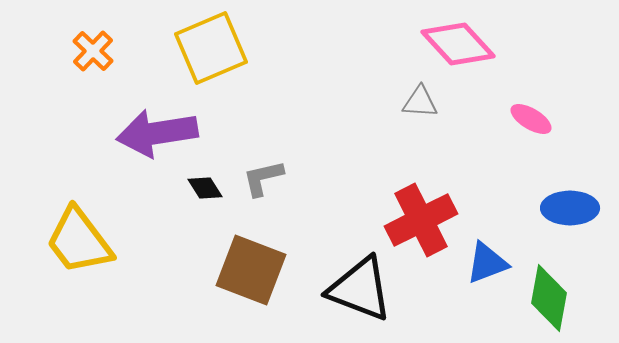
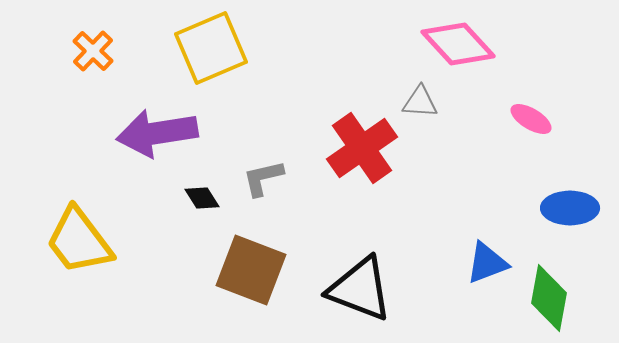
black diamond: moved 3 px left, 10 px down
red cross: moved 59 px left, 72 px up; rotated 8 degrees counterclockwise
